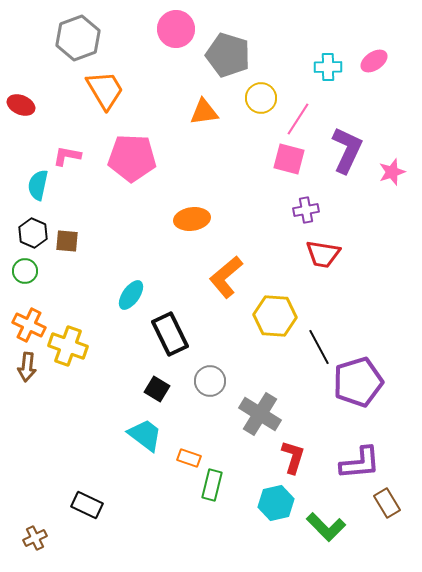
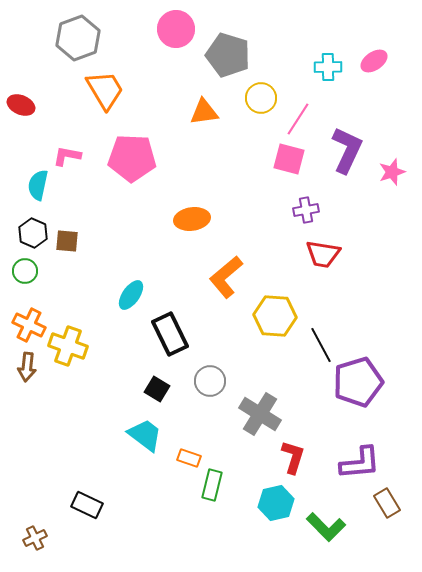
black line at (319, 347): moved 2 px right, 2 px up
